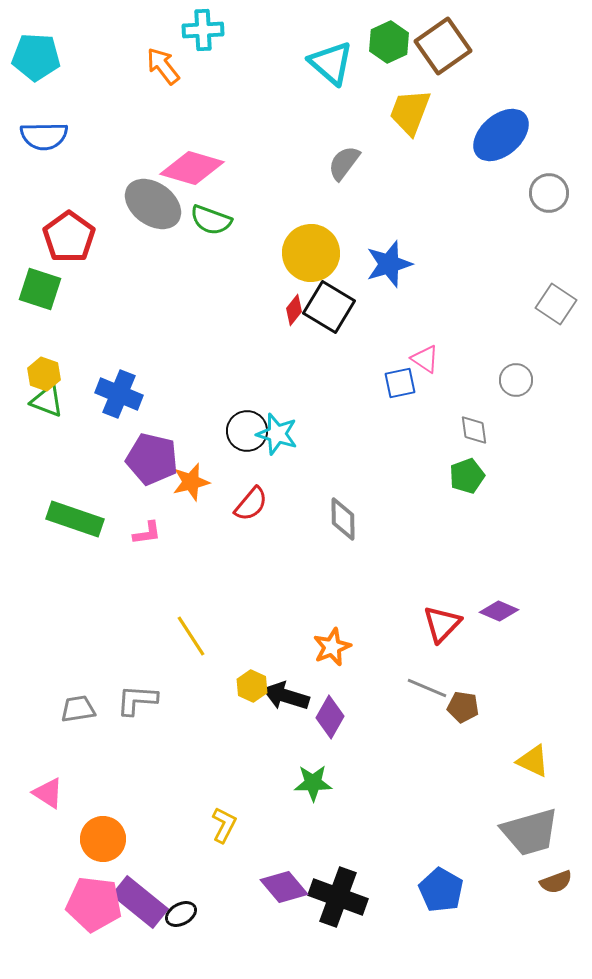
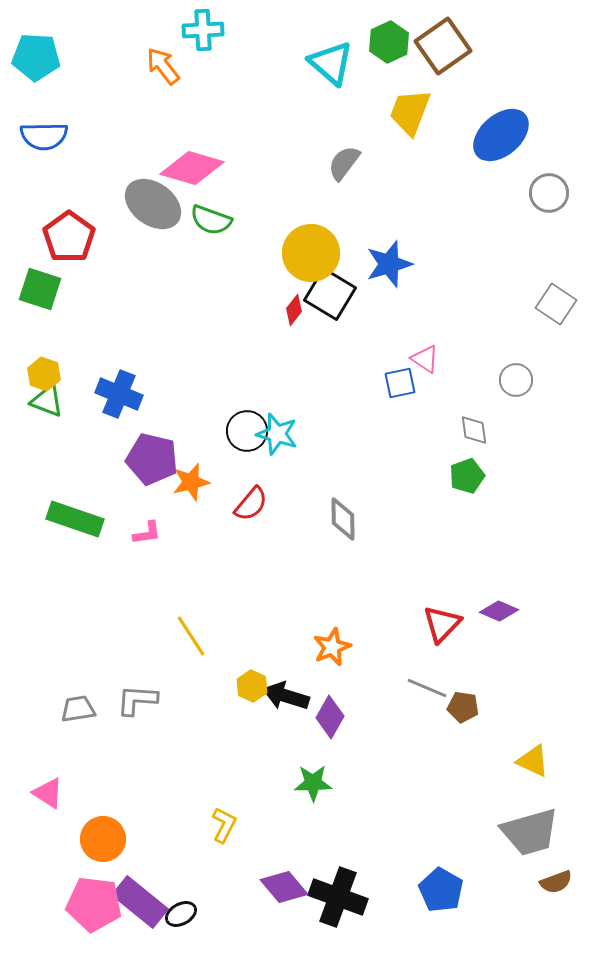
black square at (329, 307): moved 1 px right, 13 px up
